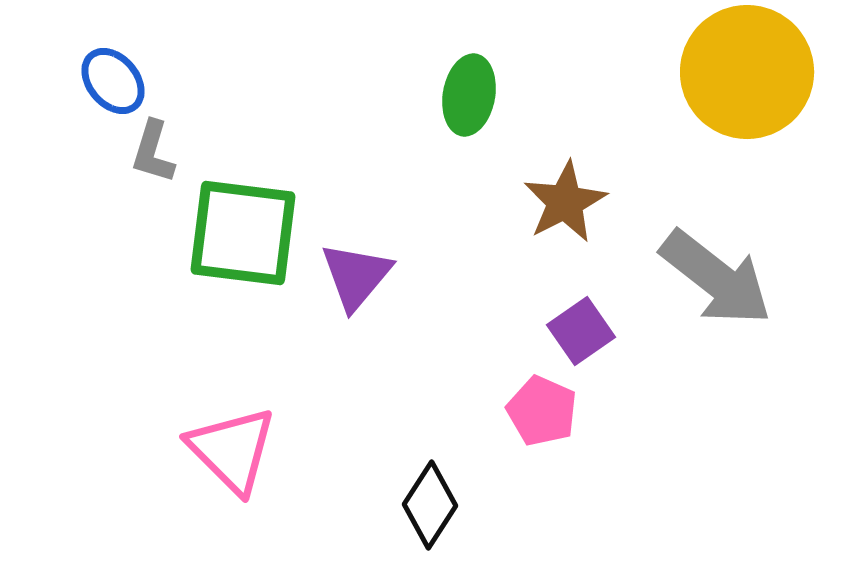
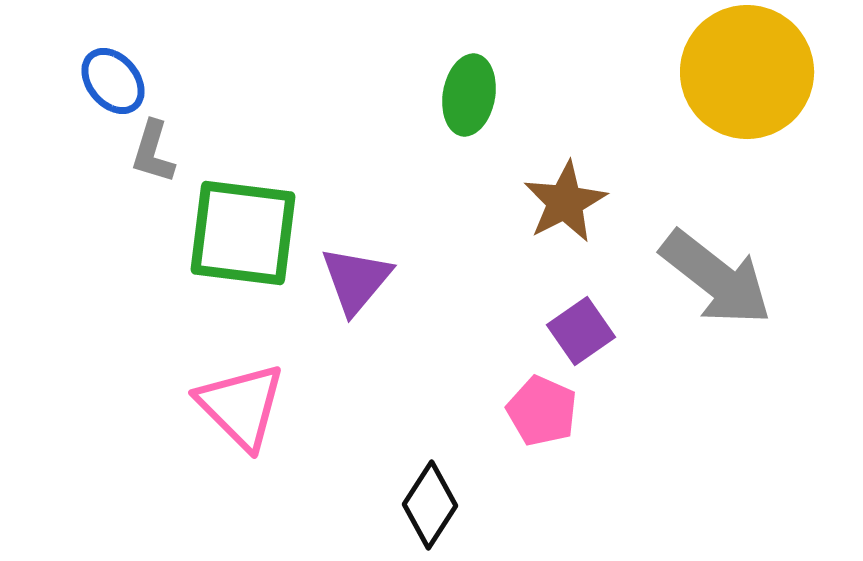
purple triangle: moved 4 px down
pink triangle: moved 9 px right, 44 px up
